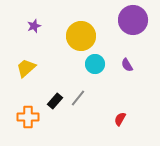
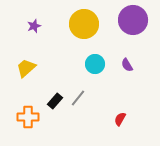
yellow circle: moved 3 px right, 12 px up
